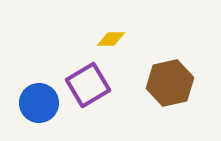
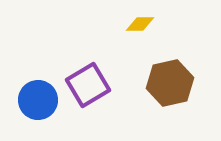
yellow diamond: moved 29 px right, 15 px up
blue circle: moved 1 px left, 3 px up
